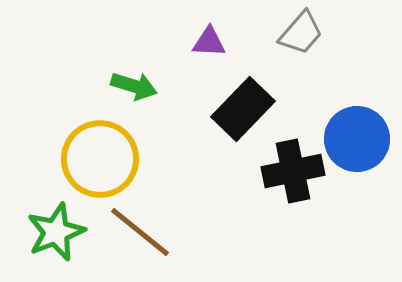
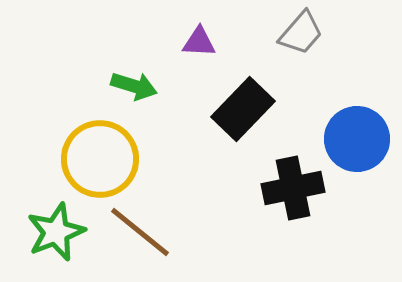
purple triangle: moved 10 px left
black cross: moved 17 px down
